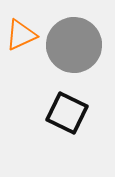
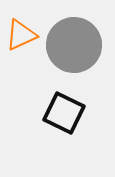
black square: moved 3 px left
